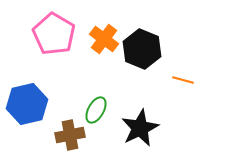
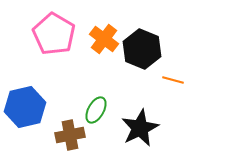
orange line: moved 10 px left
blue hexagon: moved 2 px left, 3 px down
